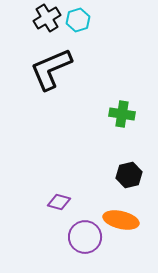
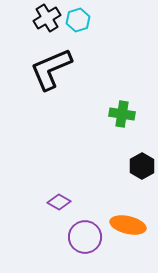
black hexagon: moved 13 px right, 9 px up; rotated 15 degrees counterclockwise
purple diamond: rotated 15 degrees clockwise
orange ellipse: moved 7 px right, 5 px down
